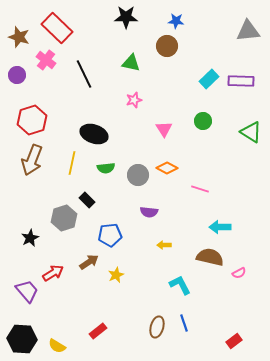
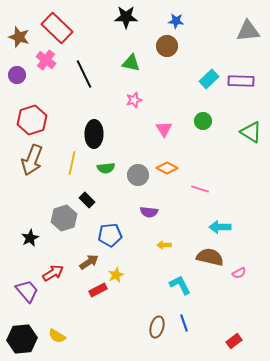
black ellipse at (94, 134): rotated 72 degrees clockwise
red rectangle at (98, 331): moved 41 px up; rotated 12 degrees clockwise
black hexagon at (22, 339): rotated 8 degrees counterclockwise
yellow semicircle at (57, 346): moved 10 px up
